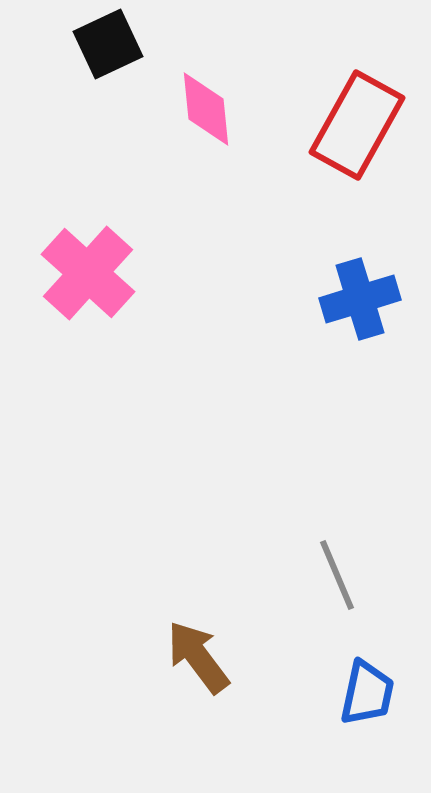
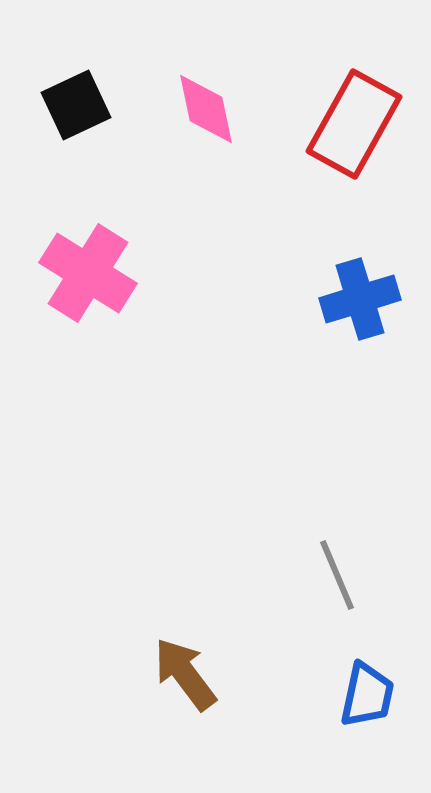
black square: moved 32 px left, 61 px down
pink diamond: rotated 6 degrees counterclockwise
red rectangle: moved 3 px left, 1 px up
pink cross: rotated 10 degrees counterclockwise
brown arrow: moved 13 px left, 17 px down
blue trapezoid: moved 2 px down
